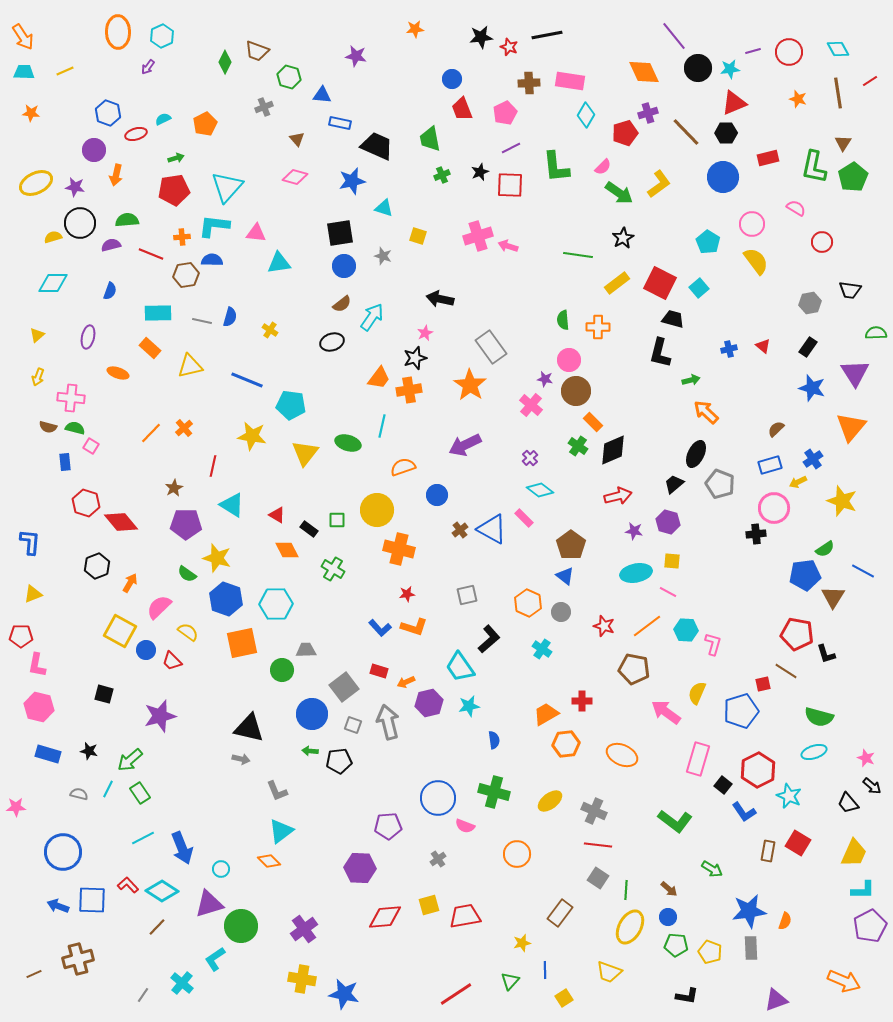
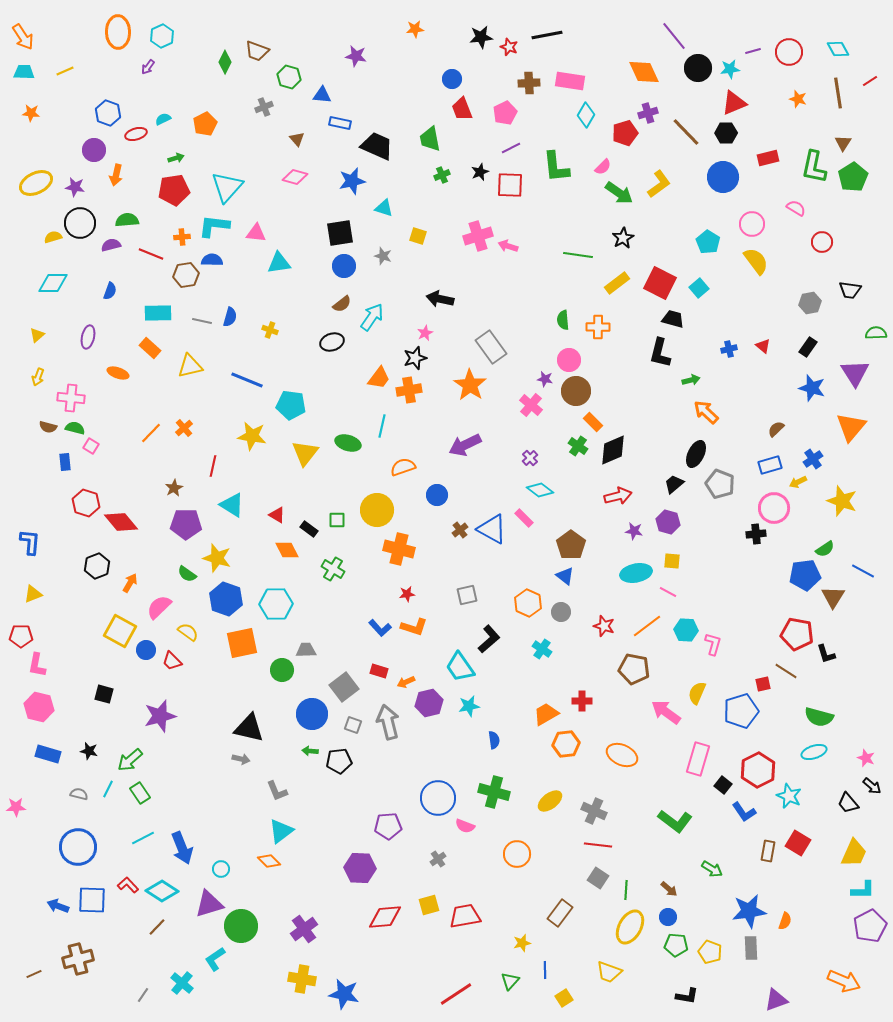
yellow cross at (270, 330): rotated 14 degrees counterclockwise
blue circle at (63, 852): moved 15 px right, 5 px up
